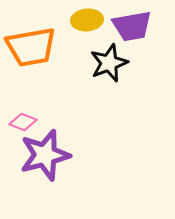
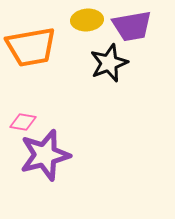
pink diamond: rotated 12 degrees counterclockwise
